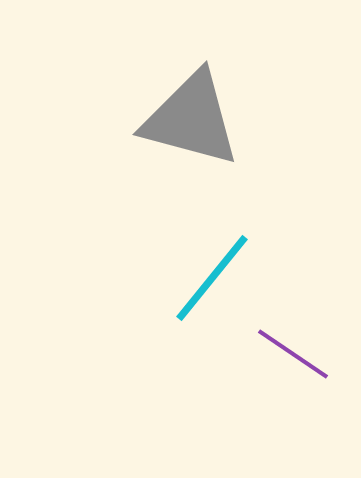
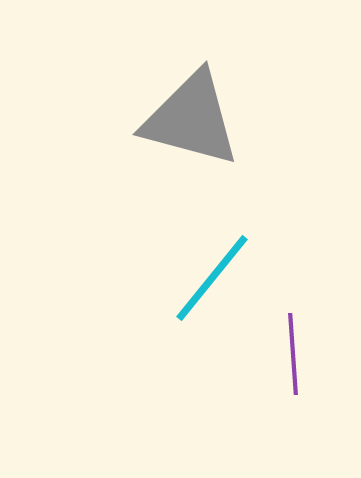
purple line: rotated 52 degrees clockwise
